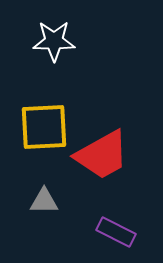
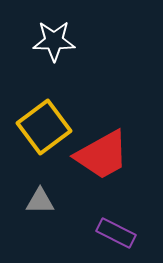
yellow square: rotated 34 degrees counterclockwise
gray triangle: moved 4 px left
purple rectangle: moved 1 px down
